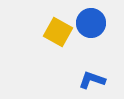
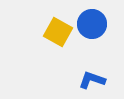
blue circle: moved 1 px right, 1 px down
